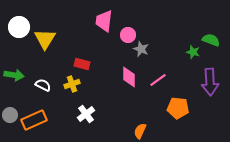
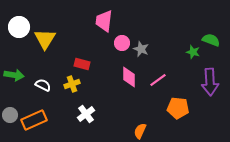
pink circle: moved 6 px left, 8 px down
